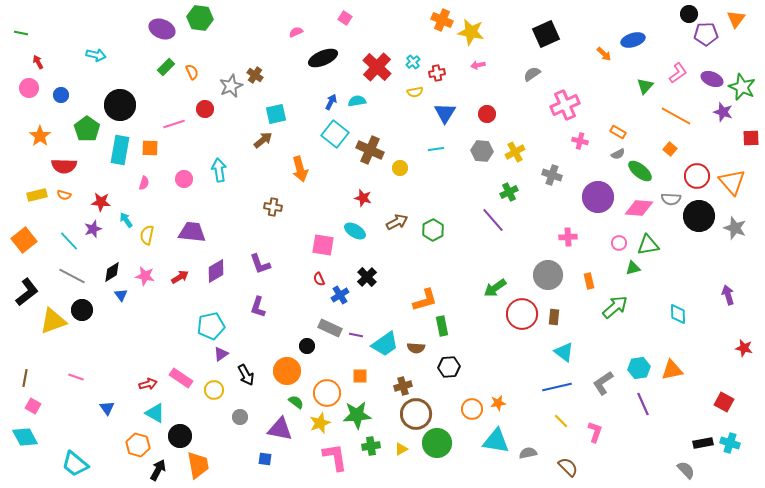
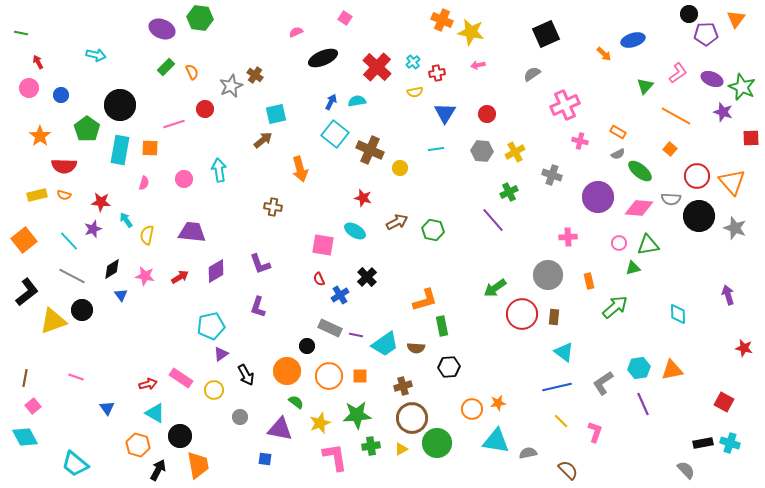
green hexagon at (433, 230): rotated 20 degrees counterclockwise
black diamond at (112, 272): moved 3 px up
orange circle at (327, 393): moved 2 px right, 17 px up
pink square at (33, 406): rotated 21 degrees clockwise
brown circle at (416, 414): moved 4 px left, 4 px down
brown semicircle at (568, 467): moved 3 px down
